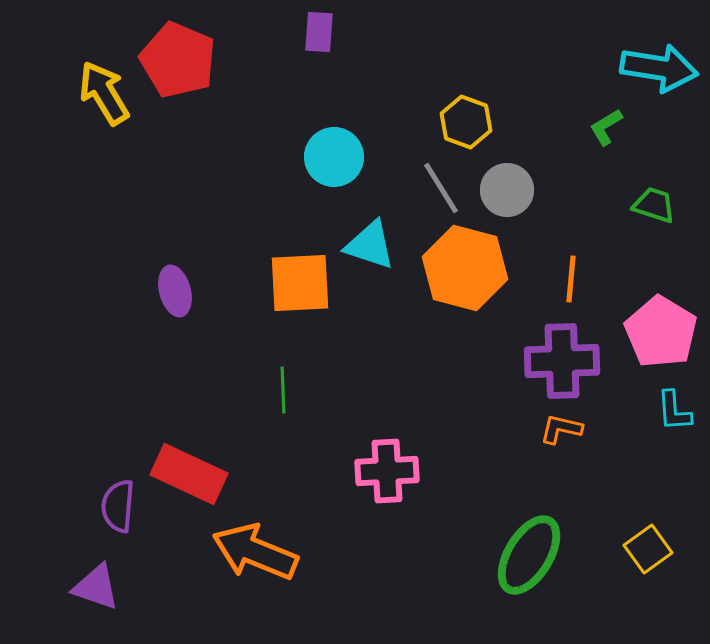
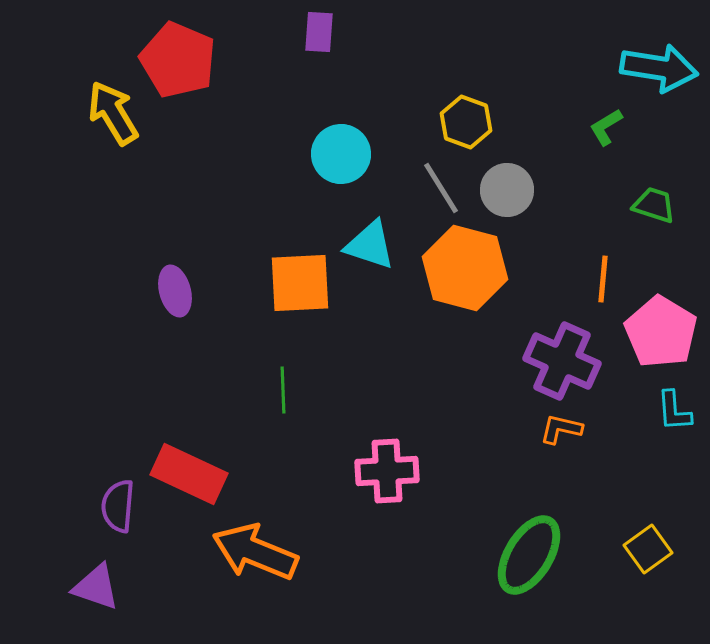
yellow arrow: moved 9 px right, 20 px down
cyan circle: moved 7 px right, 3 px up
orange line: moved 32 px right
purple cross: rotated 26 degrees clockwise
